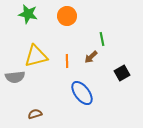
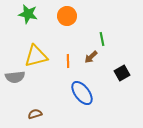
orange line: moved 1 px right
